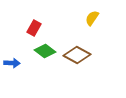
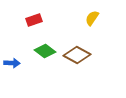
red rectangle: moved 8 px up; rotated 42 degrees clockwise
